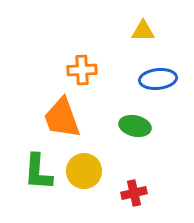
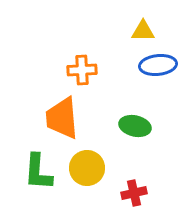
blue ellipse: moved 14 px up
orange trapezoid: rotated 15 degrees clockwise
yellow circle: moved 3 px right, 3 px up
